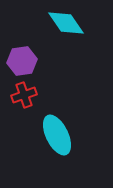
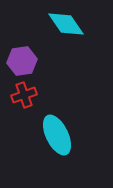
cyan diamond: moved 1 px down
